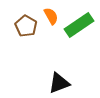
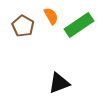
brown pentagon: moved 3 px left
